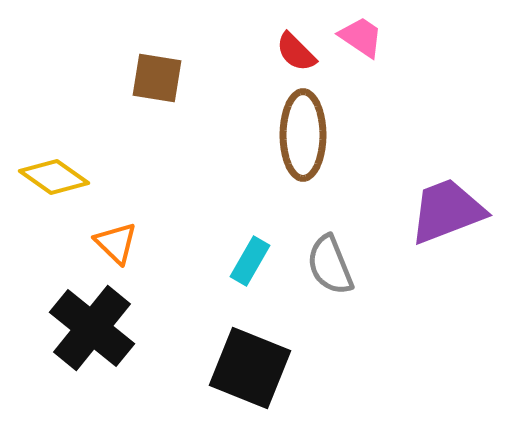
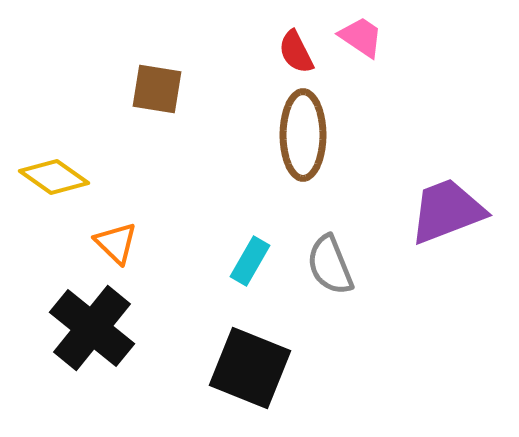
red semicircle: rotated 18 degrees clockwise
brown square: moved 11 px down
